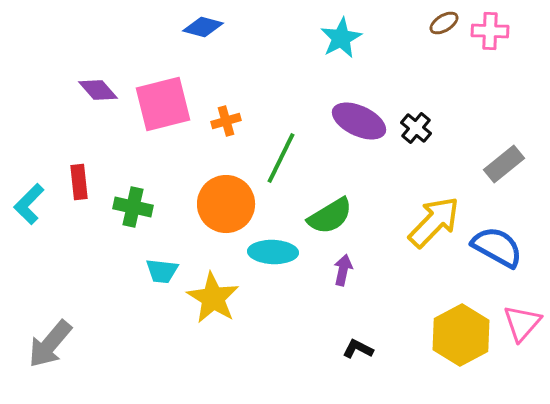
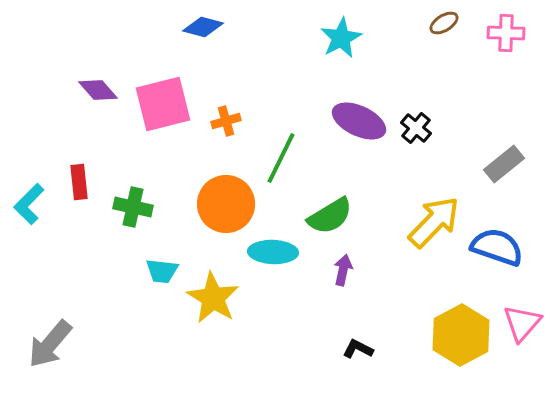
pink cross: moved 16 px right, 2 px down
blue semicircle: rotated 10 degrees counterclockwise
